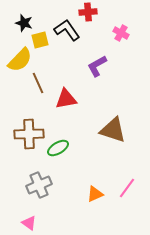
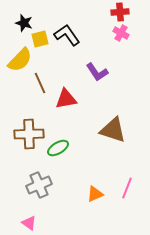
red cross: moved 32 px right
black L-shape: moved 5 px down
yellow square: moved 1 px up
purple L-shape: moved 6 px down; rotated 95 degrees counterclockwise
brown line: moved 2 px right
pink line: rotated 15 degrees counterclockwise
